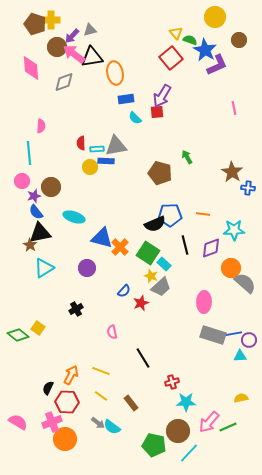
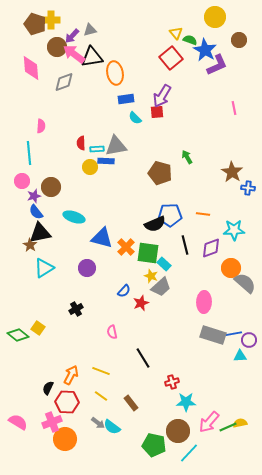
orange cross at (120, 247): moved 6 px right
green square at (148, 253): rotated 25 degrees counterclockwise
yellow semicircle at (241, 398): moved 1 px left, 25 px down
